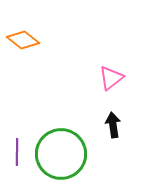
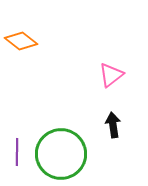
orange diamond: moved 2 px left, 1 px down
pink triangle: moved 3 px up
